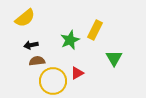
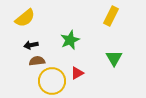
yellow rectangle: moved 16 px right, 14 px up
yellow circle: moved 1 px left
